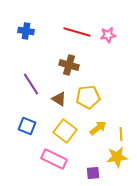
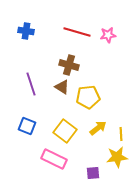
purple line: rotated 15 degrees clockwise
brown triangle: moved 3 px right, 12 px up
